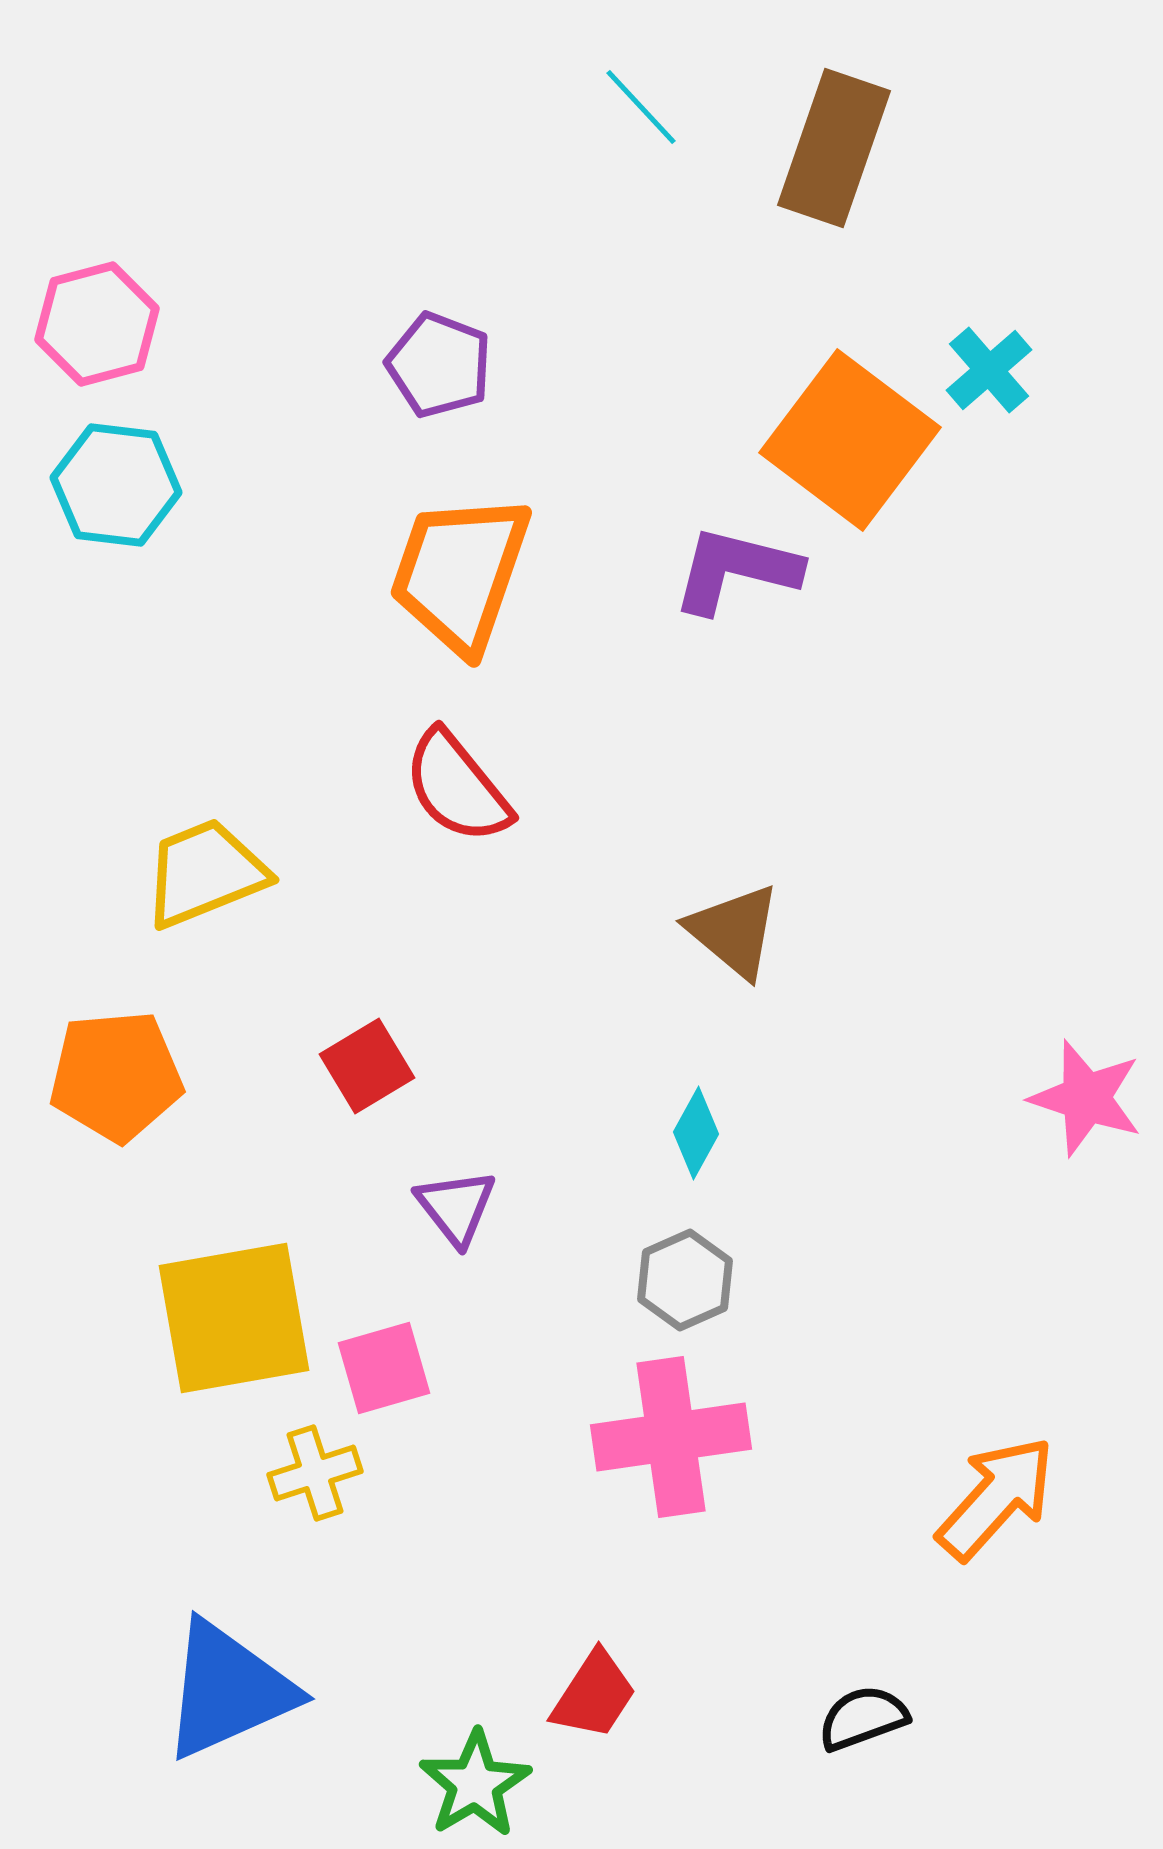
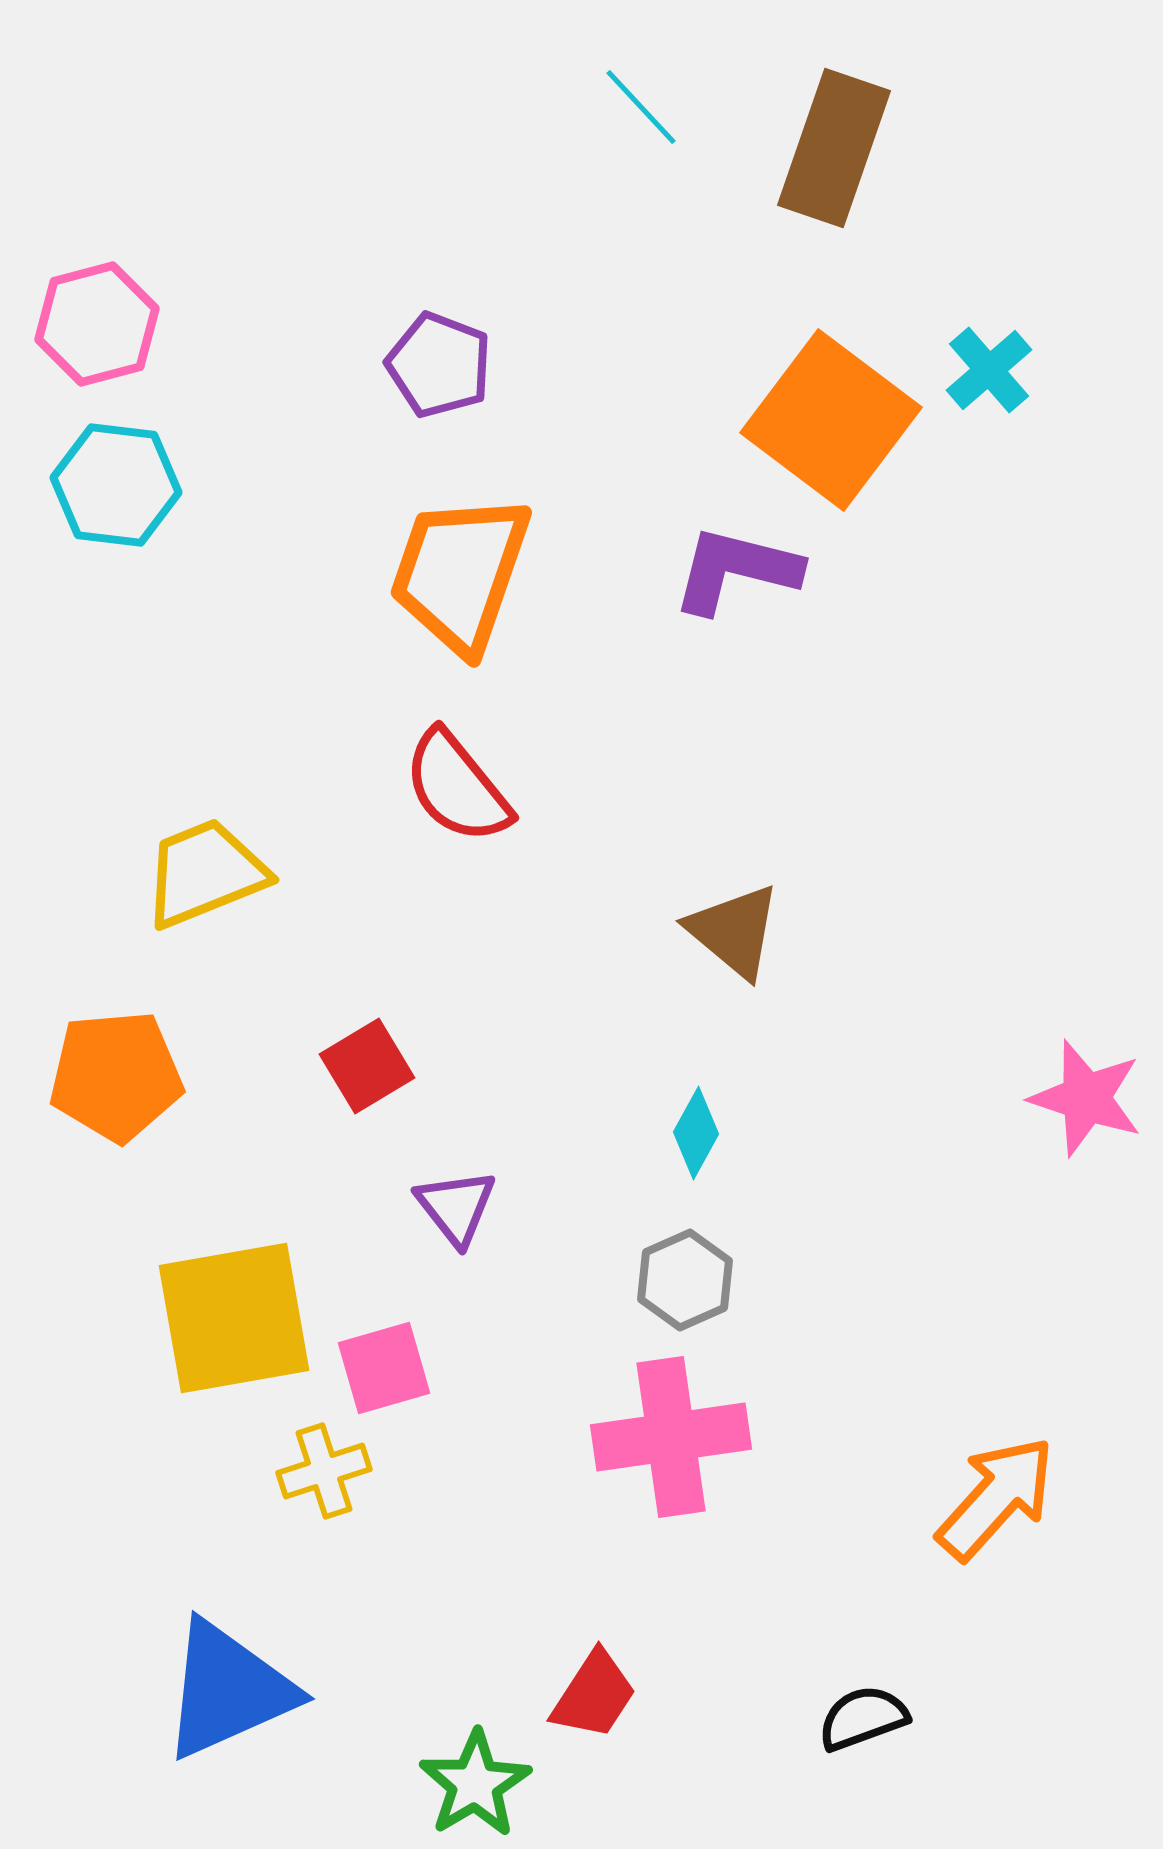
orange square: moved 19 px left, 20 px up
yellow cross: moved 9 px right, 2 px up
